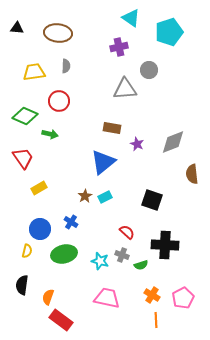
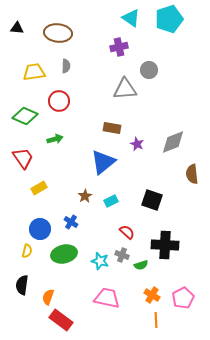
cyan pentagon: moved 13 px up
green arrow: moved 5 px right, 5 px down; rotated 28 degrees counterclockwise
cyan rectangle: moved 6 px right, 4 px down
